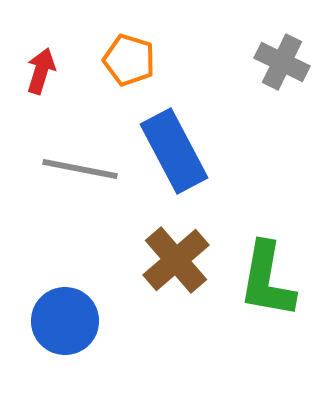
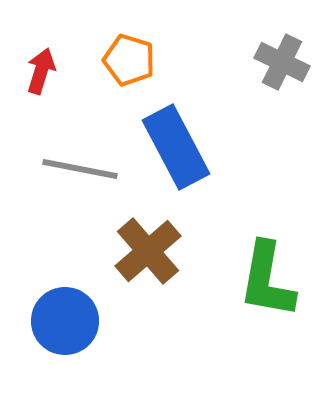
blue rectangle: moved 2 px right, 4 px up
brown cross: moved 28 px left, 9 px up
